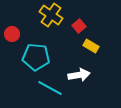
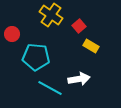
white arrow: moved 4 px down
